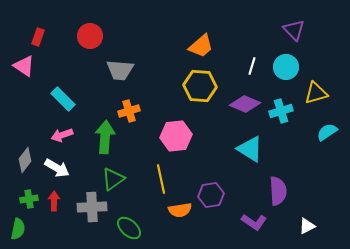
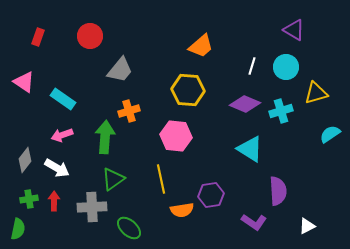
purple triangle: rotated 15 degrees counterclockwise
pink triangle: moved 16 px down
gray trapezoid: rotated 56 degrees counterclockwise
yellow hexagon: moved 12 px left, 4 px down
cyan rectangle: rotated 10 degrees counterclockwise
cyan semicircle: moved 3 px right, 2 px down
pink hexagon: rotated 12 degrees clockwise
orange semicircle: moved 2 px right
